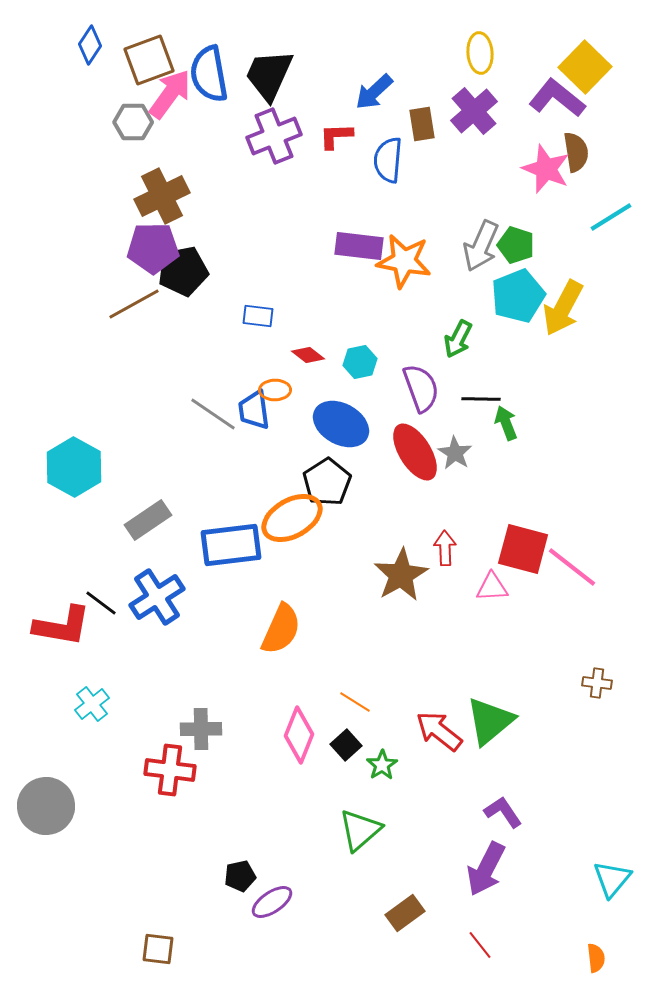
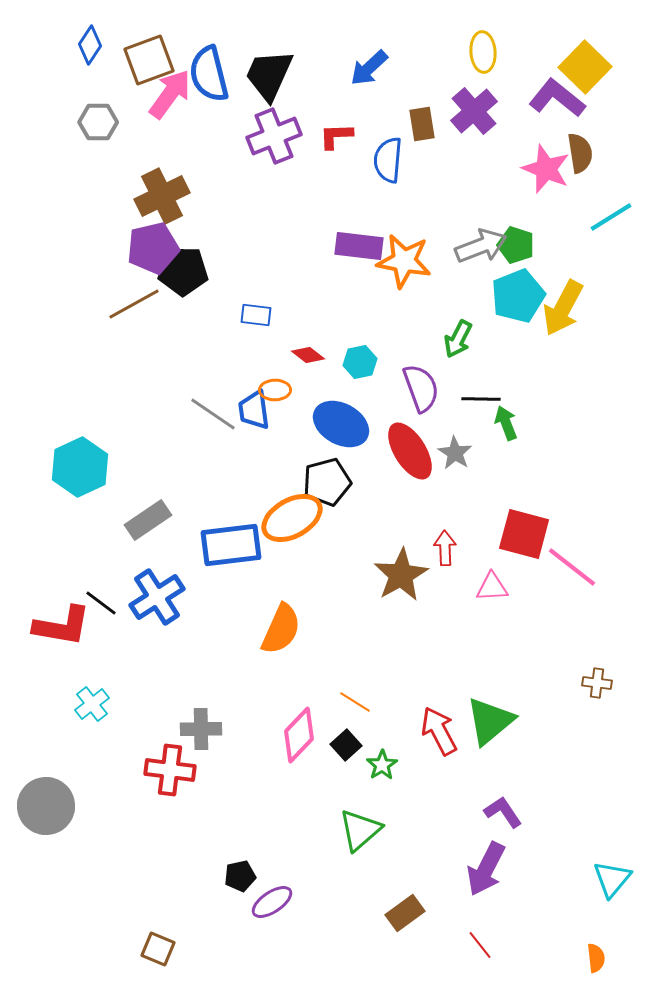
yellow ellipse at (480, 53): moved 3 px right, 1 px up
blue semicircle at (209, 74): rotated 4 degrees counterclockwise
blue arrow at (374, 92): moved 5 px left, 24 px up
gray hexagon at (133, 122): moved 35 px left
brown semicircle at (576, 152): moved 4 px right, 1 px down
gray arrow at (481, 246): rotated 135 degrees counterclockwise
purple pentagon at (153, 248): rotated 12 degrees counterclockwise
black pentagon at (183, 271): rotated 12 degrees clockwise
blue rectangle at (258, 316): moved 2 px left, 1 px up
red ellipse at (415, 452): moved 5 px left, 1 px up
cyan hexagon at (74, 467): moved 6 px right; rotated 6 degrees clockwise
black pentagon at (327, 482): rotated 18 degrees clockwise
red square at (523, 549): moved 1 px right, 15 px up
red arrow at (439, 731): rotated 24 degrees clockwise
pink diamond at (299, 735): rotated 22 degrees clockwise
brown square at (158, 949): rotated 16 degrees clockwise
